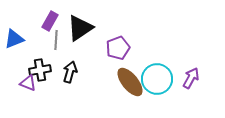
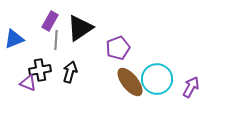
purple arrow: moved 9 px down
